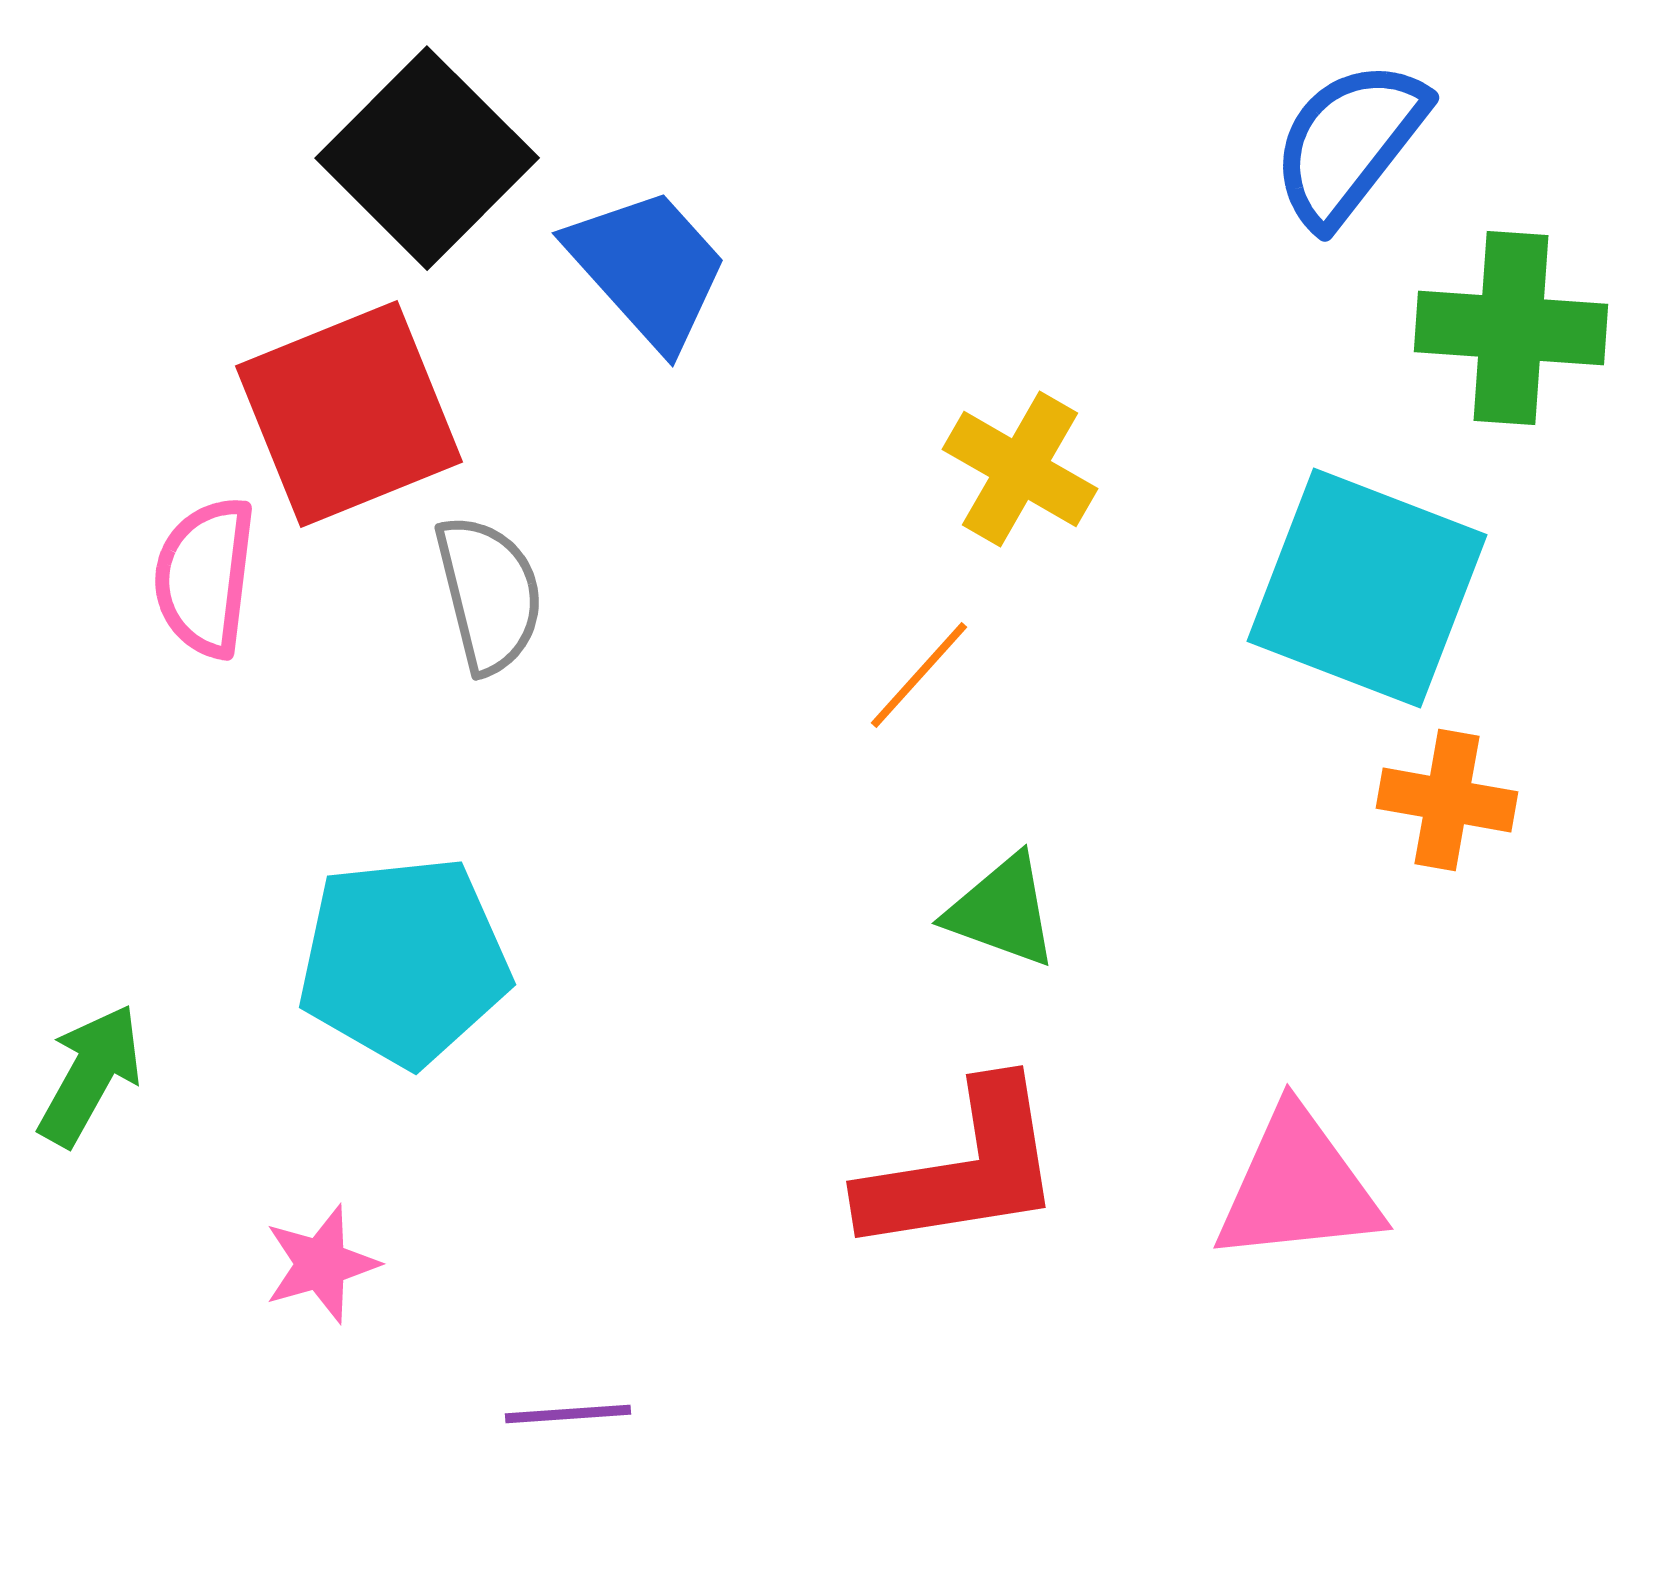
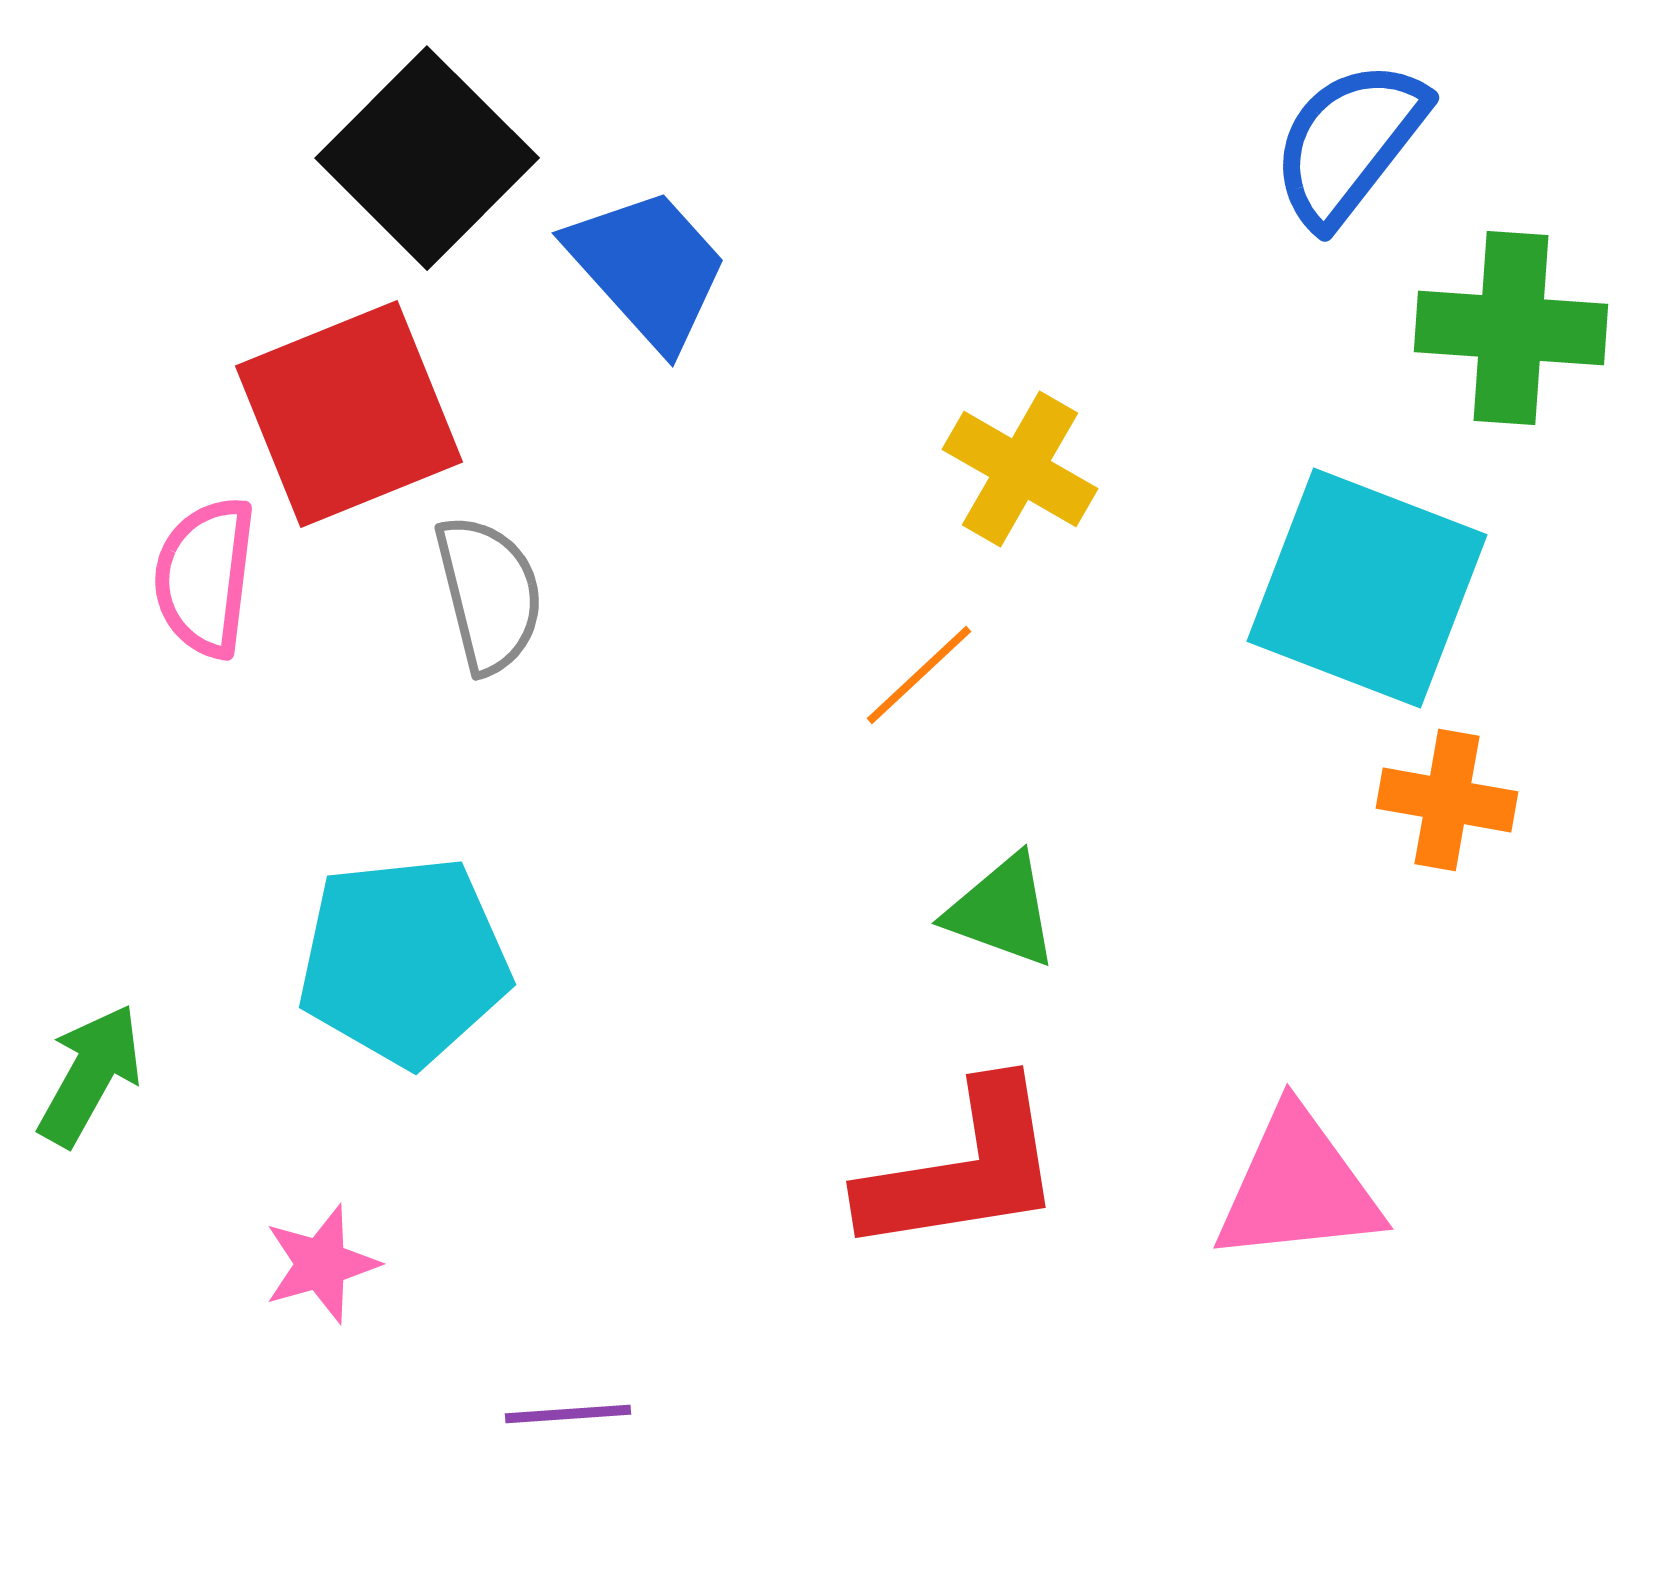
orange line: rotated 5 degrees clockwise
